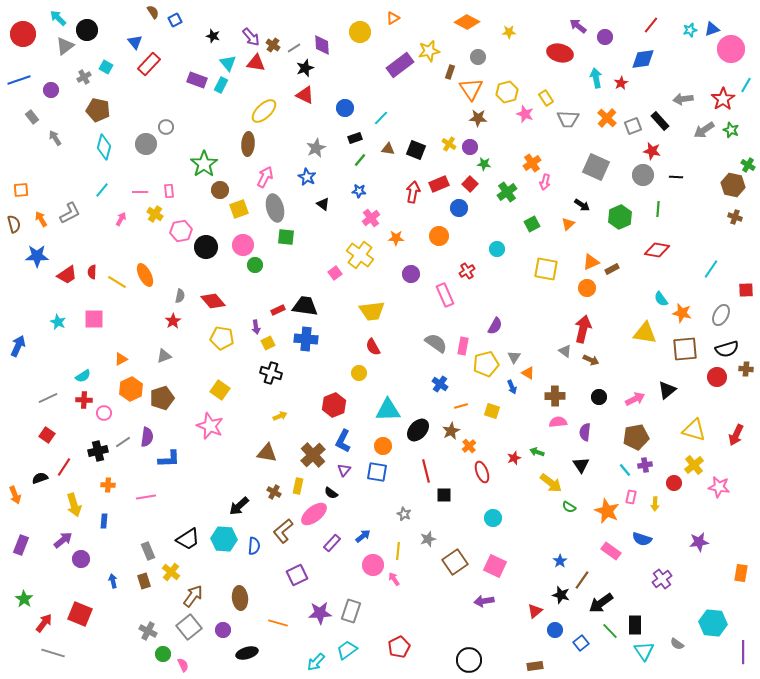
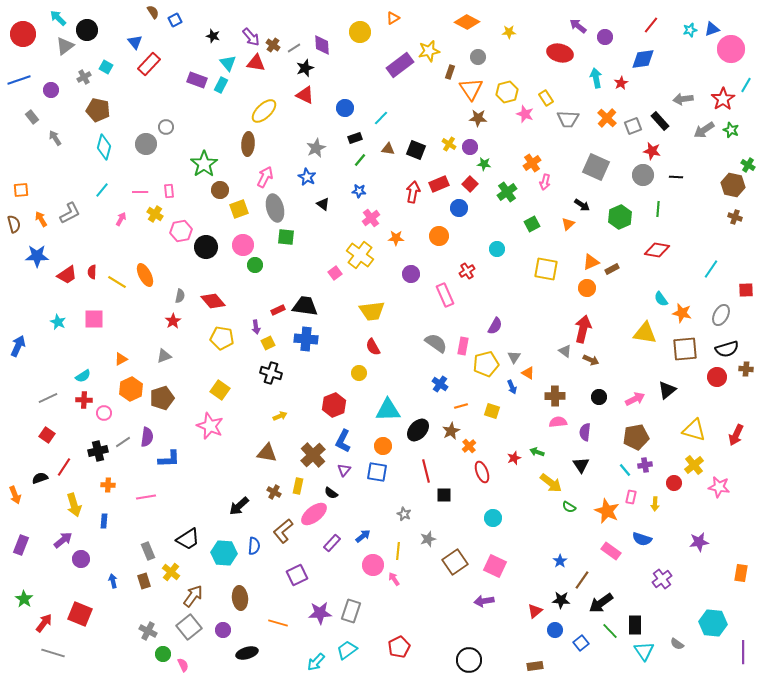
cyan hexagon at (224, 539): moved 14 px down
black star at (561, 595): moved 5 px down; rotated 12 degrees counterclockwise
